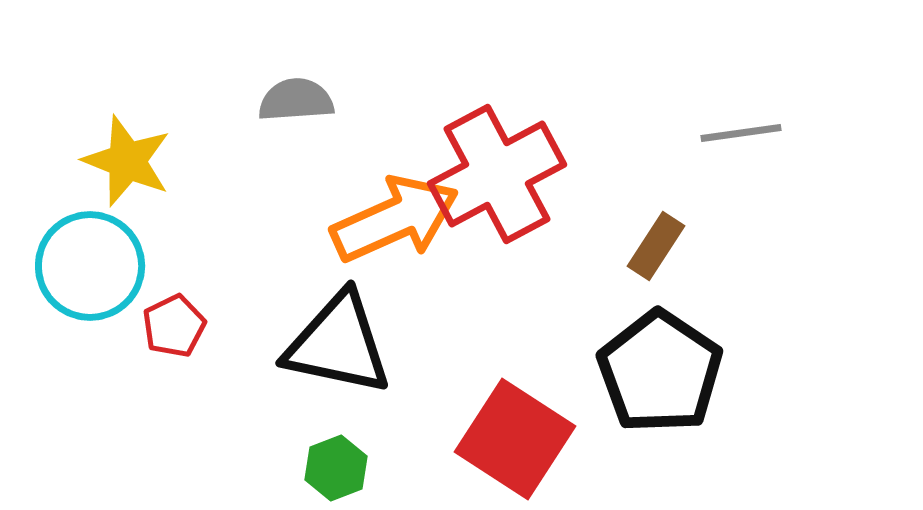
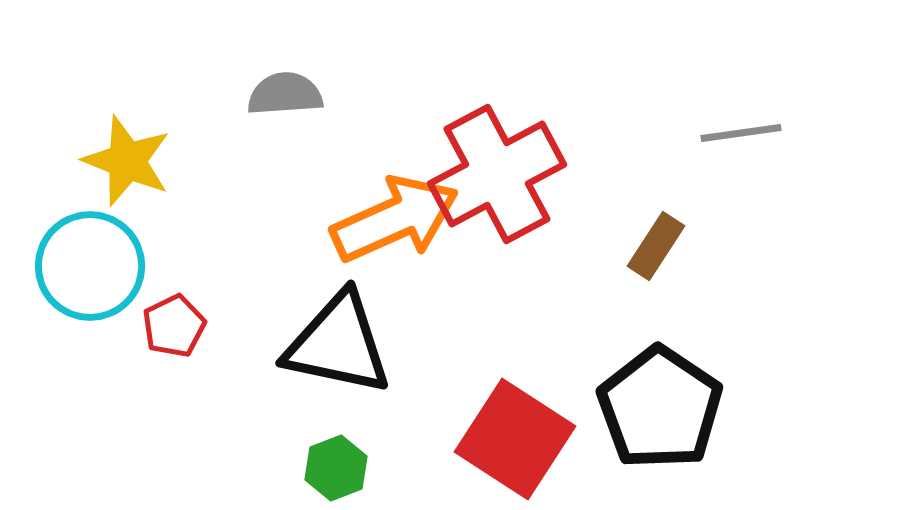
gray semicircle: moved 11 px left, 6 px up
black pentagon: moved 36 px down
